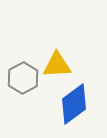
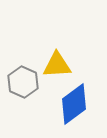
gray hexagon: moved 4 px down; rotated 8 degrees counterclockwise
